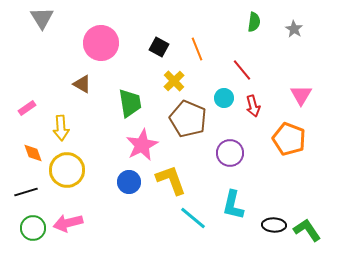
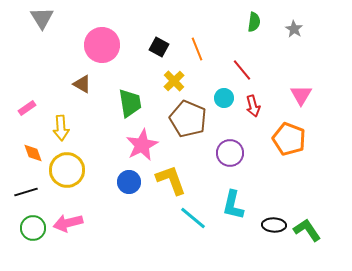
pink circle: moved 1 px right, 2 px down
